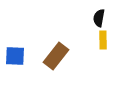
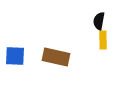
black semicircle: moved 3 px down
brown rectangle: moved 1 px down; rotated 64 degrees clockwise
